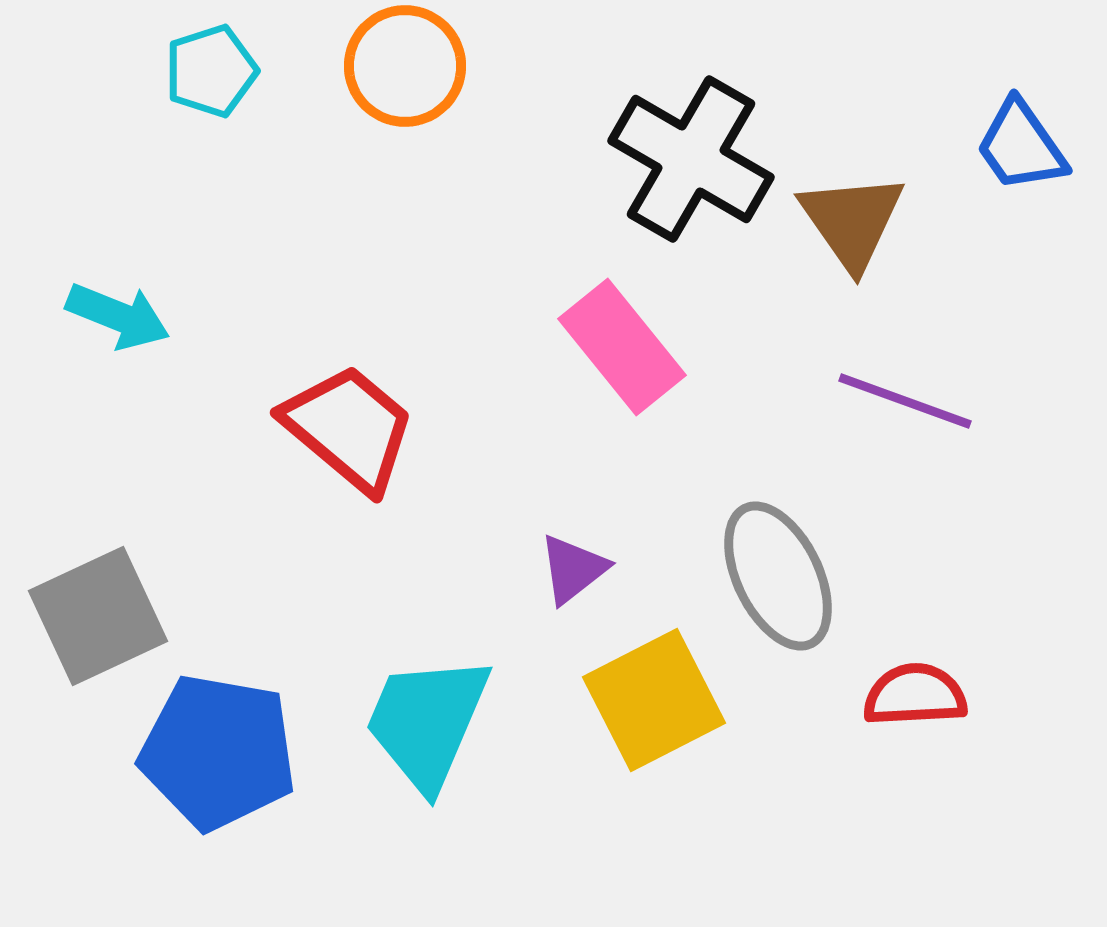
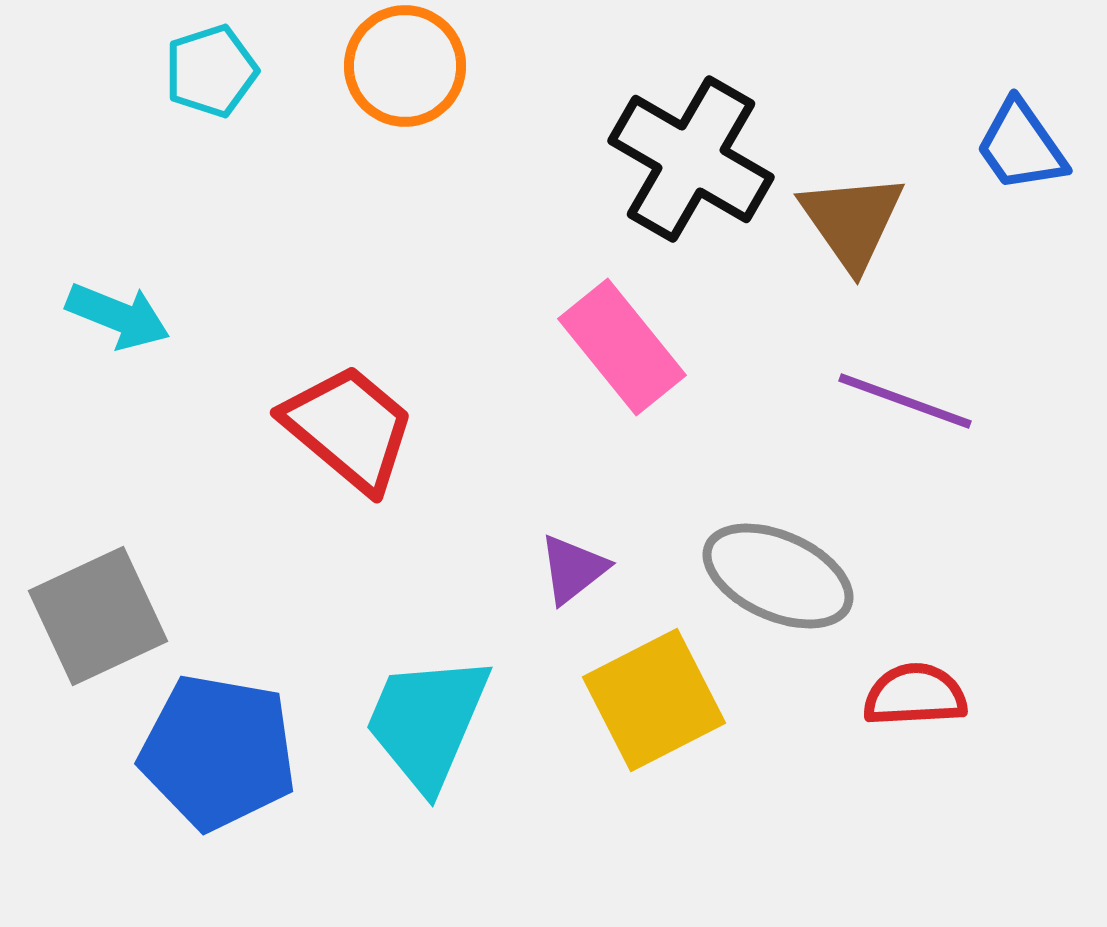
gray ellipse: rotated 40 degrees counterclockwise
